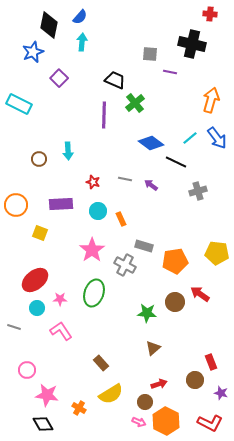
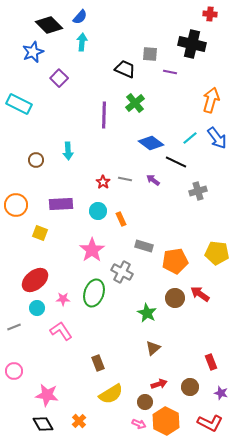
black diamond at (49, 25): rotated 56 degrees counterclockwise
black trapezoid at (115, 80): moved 10 px right, 11 px up
brown circle at (39, 159): moved 3 px left, 1 px down
red star at (93, 182): moved 10 px right; rotated 16 degrees clockwise
purple arrow at (151, 185): moved 2 px right, 5 px up
gray cross at (125, 265): moved 3 px left, 7 px down
pink star at (60, 299): moved 3 px right
brown circle at (175, 302): moved 4 px up
green star at (147, 313): rotated 24 degrees clockwise
gray line at (14, 327): rotated 40 degrees counterclockwise
brown rectangle at (101, 363): moved 3 px left; rotated 21 degrees clockwise
pink circle at (27, 370): moved 13 px left, 1 px down
brown circle at (195, 380): moved 5 px left, 7 px down
orange cross at (79, 408): moved 13 px down; rotated 16 degrees clockwise
pink arrow at (139, 422): moved 2 px down
